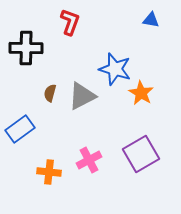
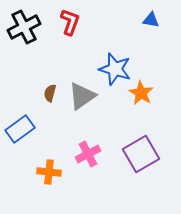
black cross: moved 2 px left, 21 px up; rotated 28 degrees counterclockwise
gray triangle: rotated 8 degrees counterclockwise
pink cross: moved 1 px left, 6 px up
